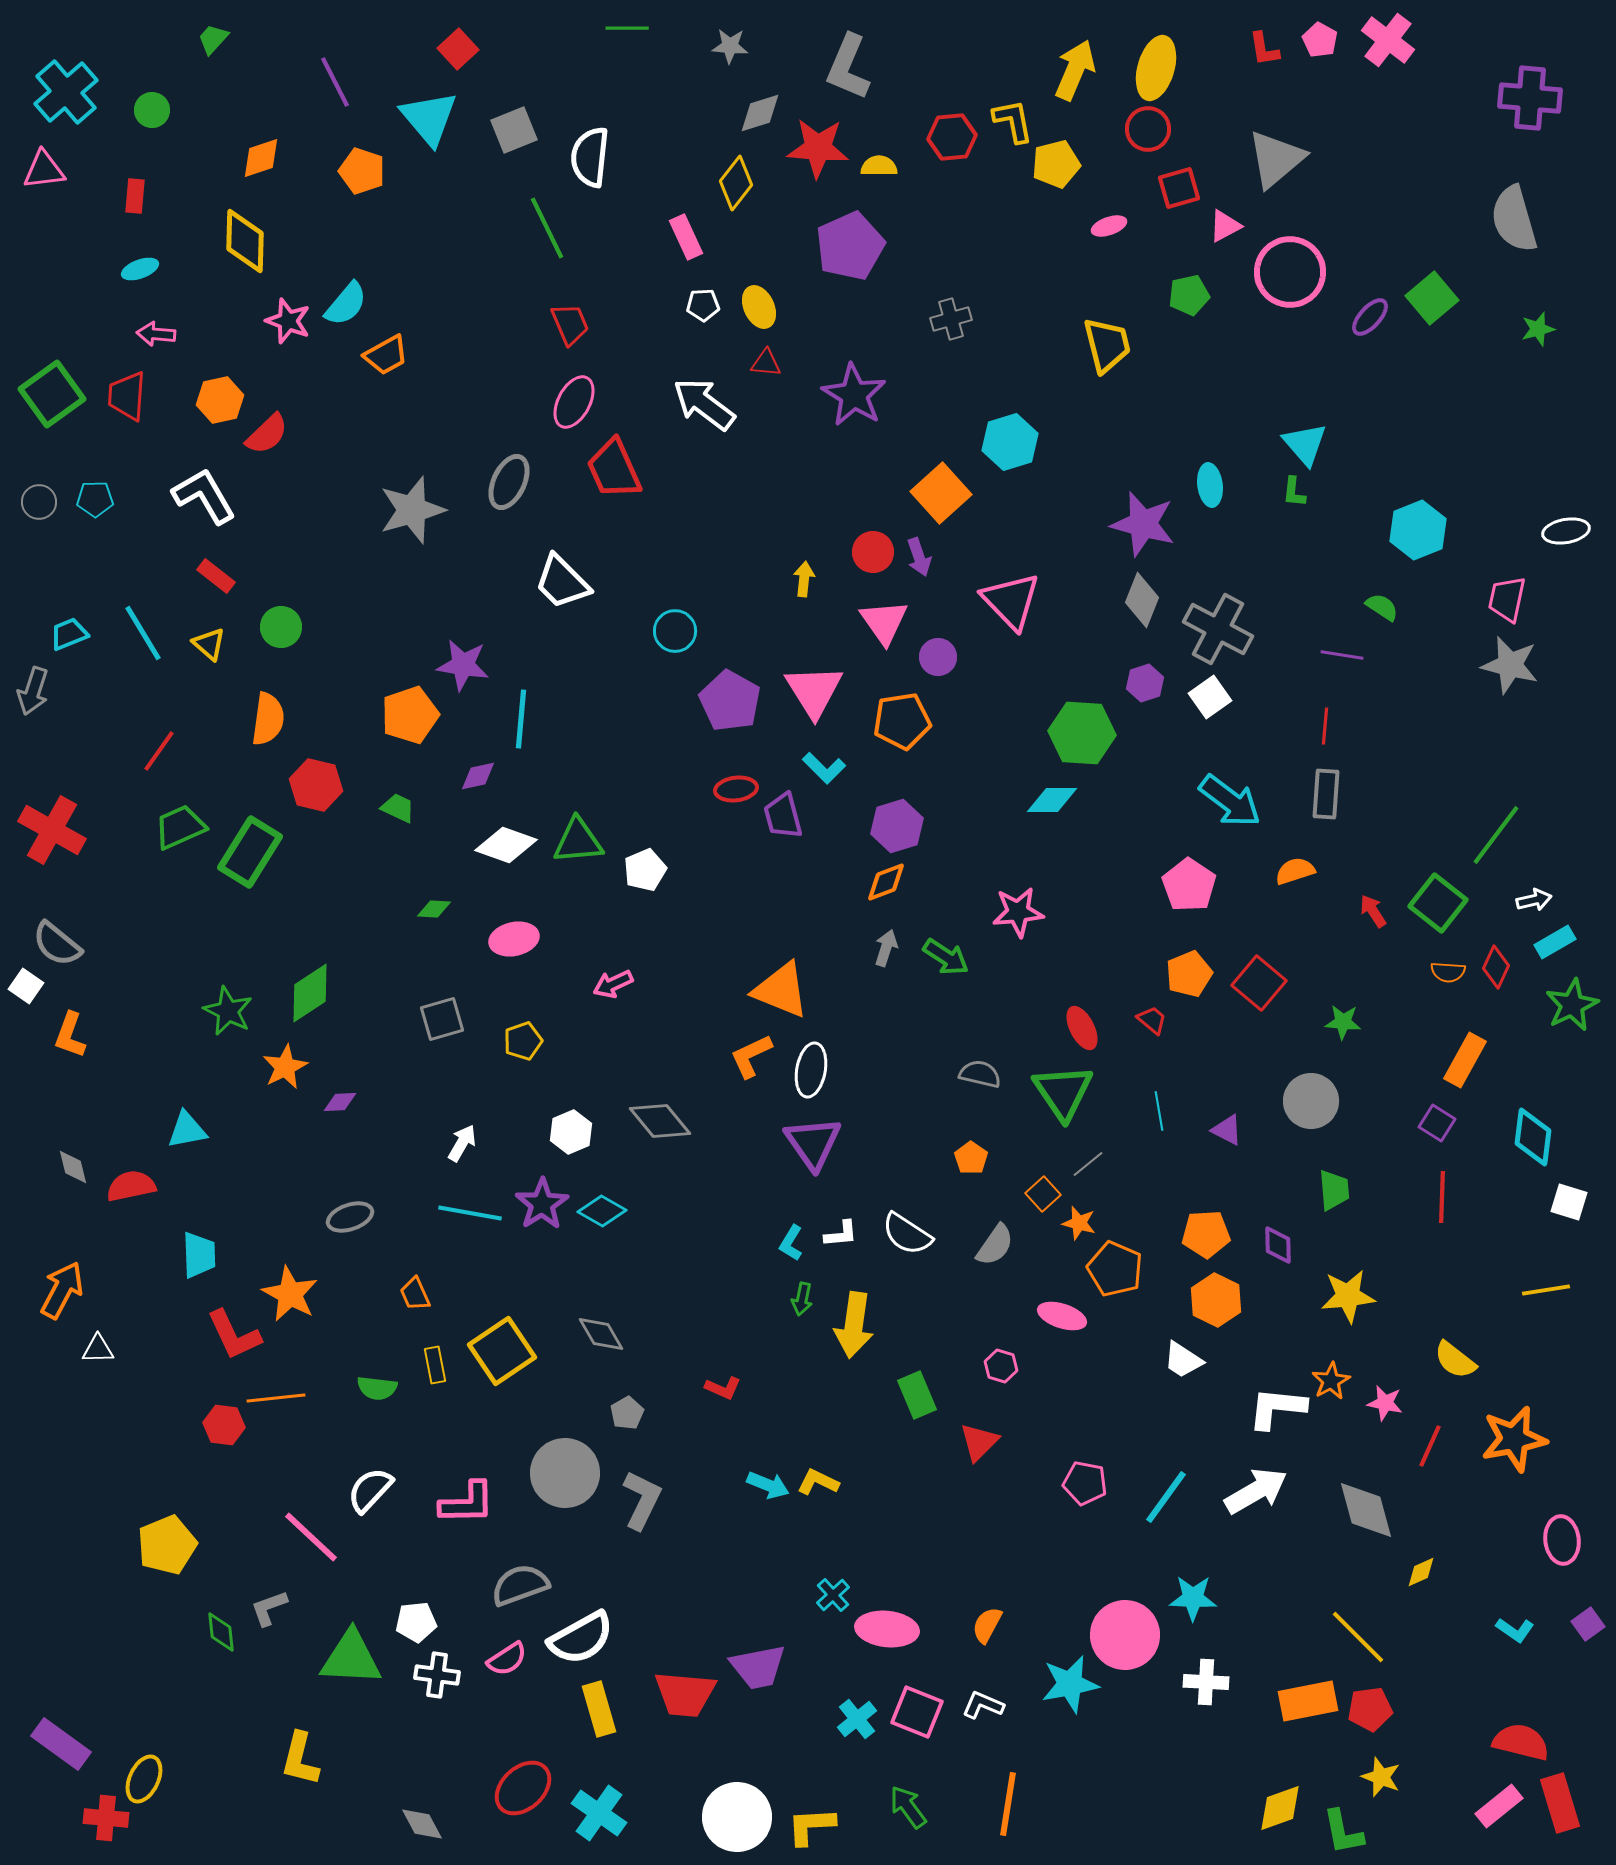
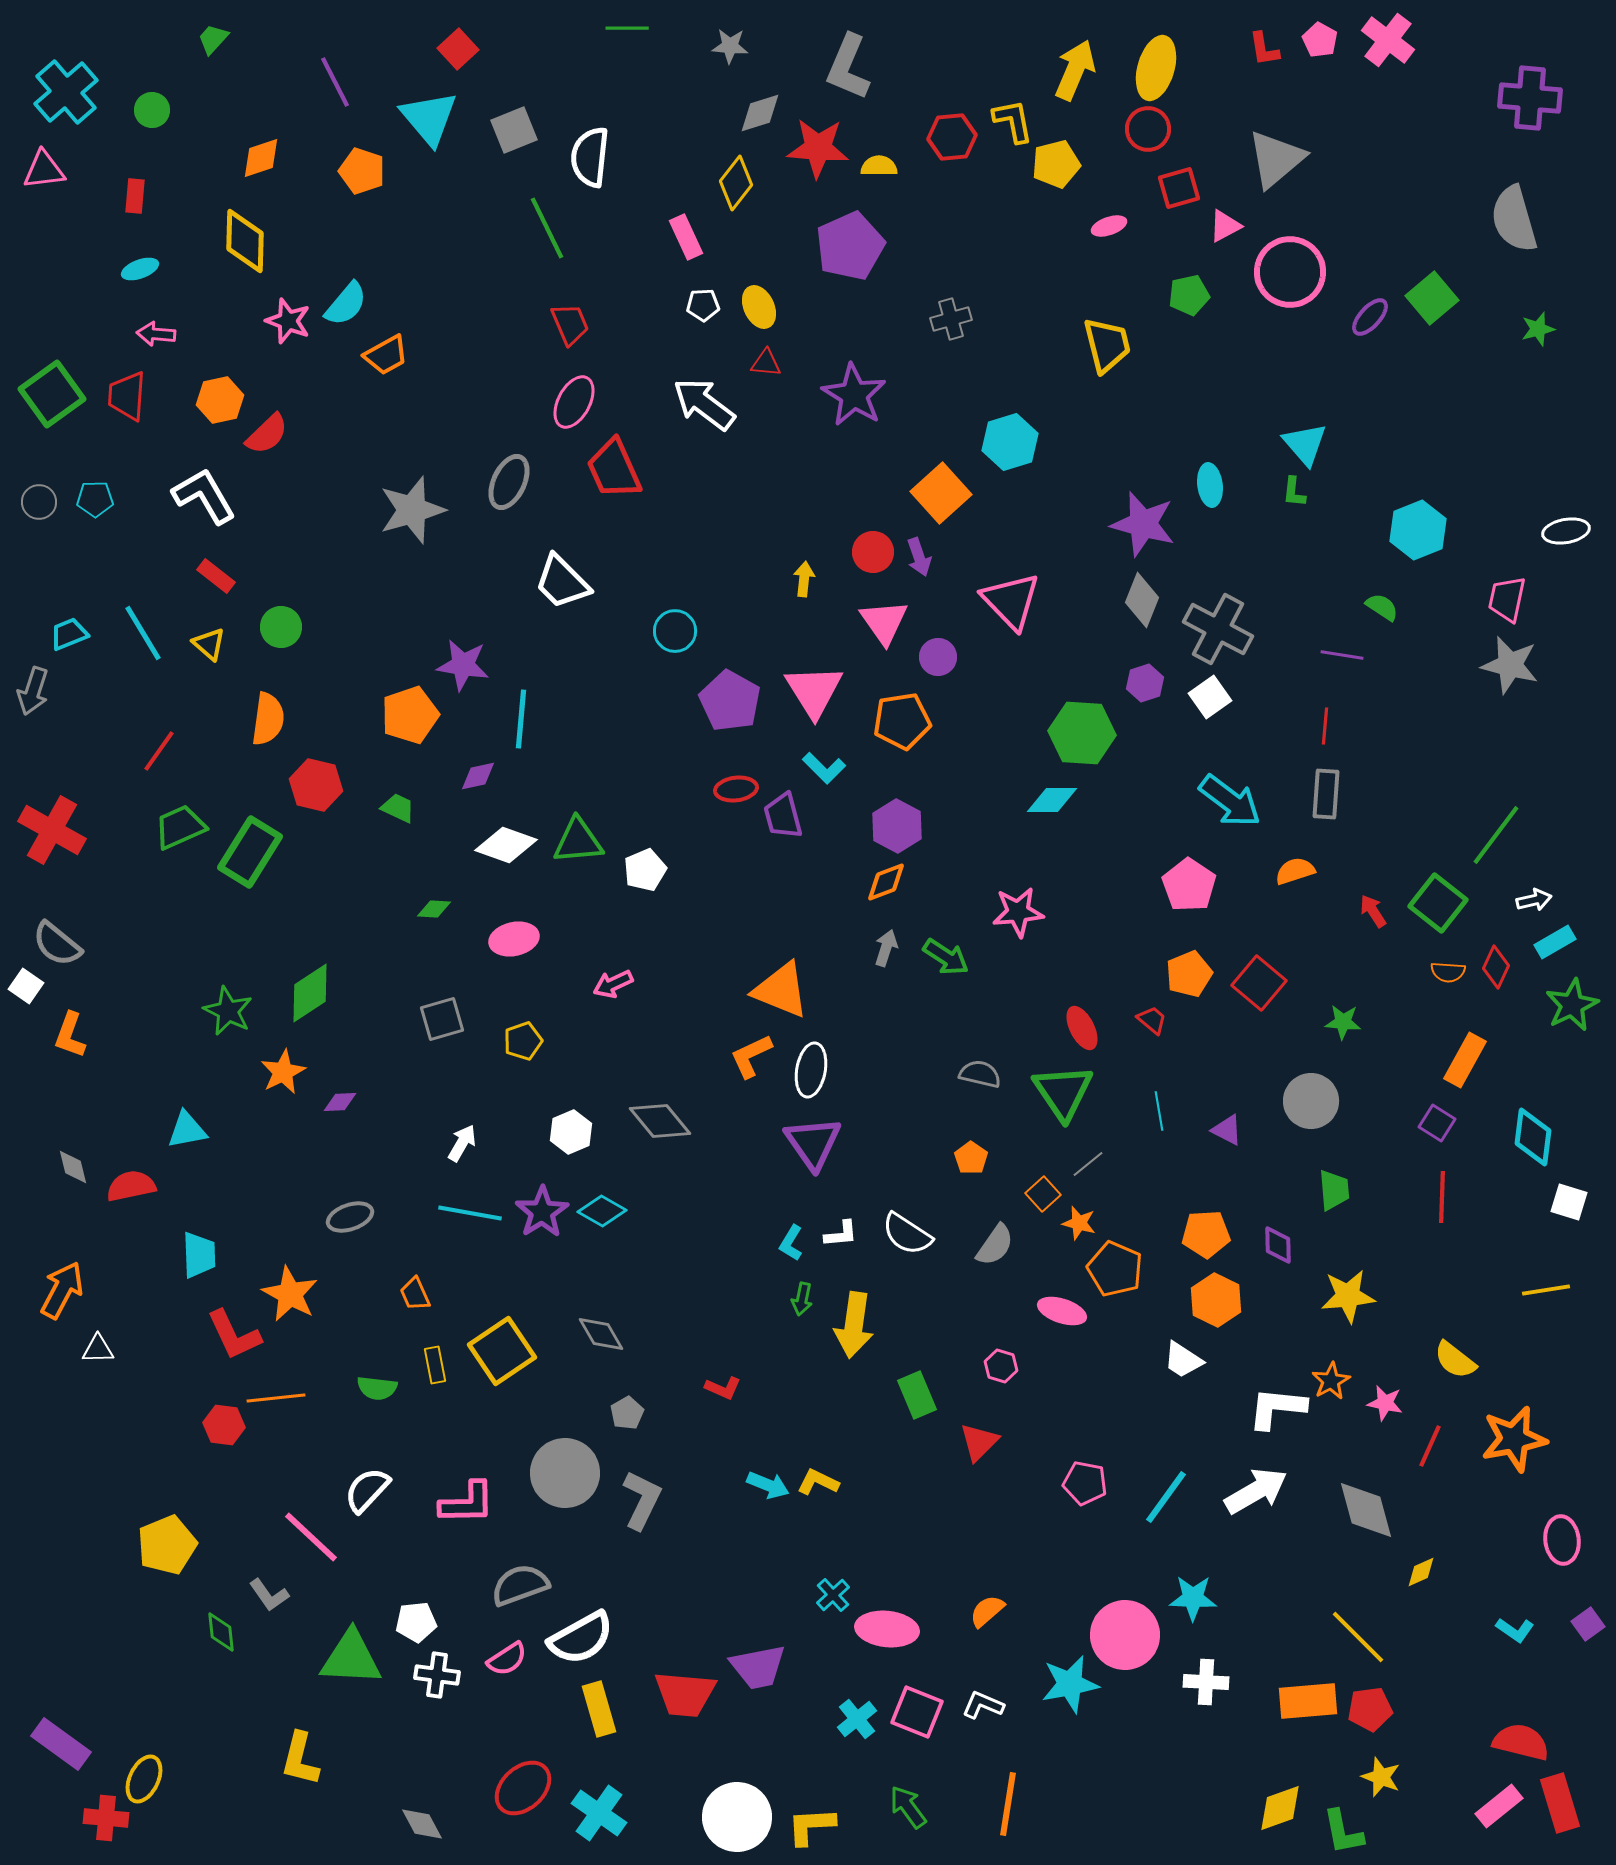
purple hexagon at (897, 826): rotated 15 degrees counterclockwise
orange star at (285, 1067): moved 2 px left, 5 px down
purple star at (542, 1204): moved 8 px down
pink ellipse at (1062, 1316): moved 5 px up
white semicircle at (370, 1490): moved 3 px left
gray L-shape at (269, 1608): moved 13 px up; rotated 105 degrees counterclockwise
orange semicircle at (987, 1625): moved 14 px up; rotated 21 degrees clockwise
orange rectangle at (1308, 1701): rotated 6 degrees clockwise
